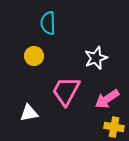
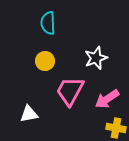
yellow circle: moved 11 px right, 5 px down
pink trapezoid: moved 4 px right
white triangle: moved 1 px down
yellow cross: moved 2 px right, 1 px down
